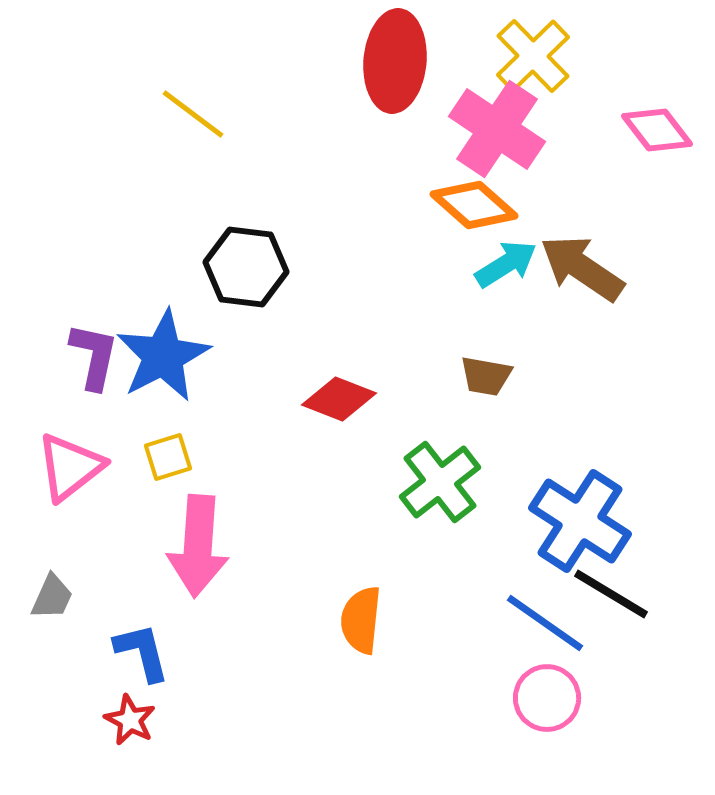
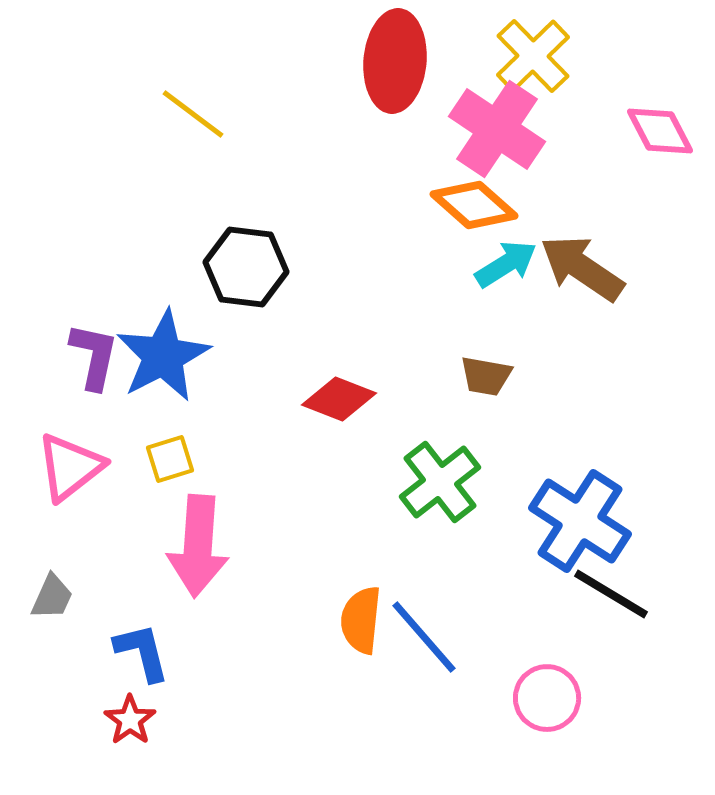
pink diamond: moved 3 px right, 1 px down; rotated 10 degrees clockwise
yellow square: moved 2 px right, 2 px down
blue line: moved 121 px left, 14 px down; rotated 14 degrees clockwise
red star: rotated 9 degrees clockwise
